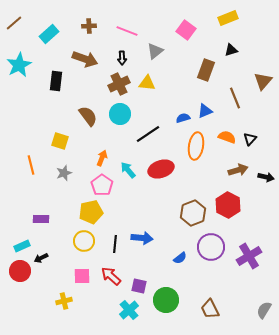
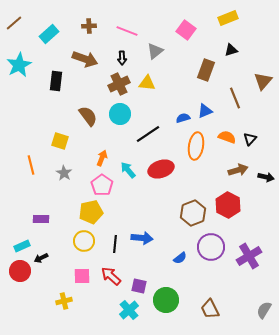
gray star at (64, 173): rotated 21 degrees counterclockwise
